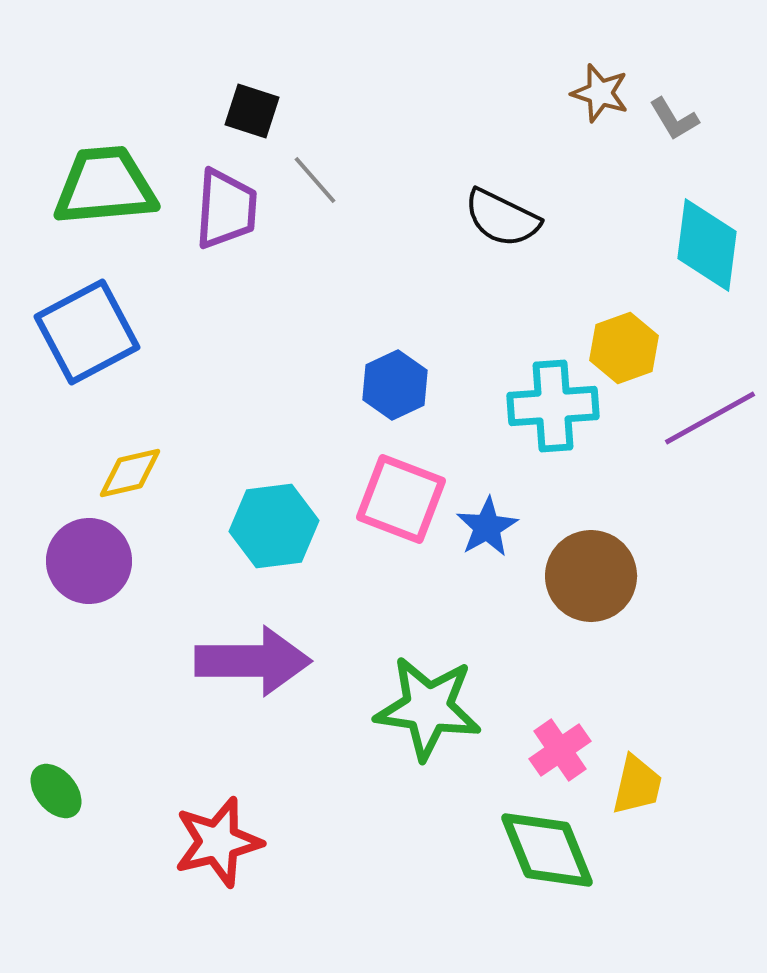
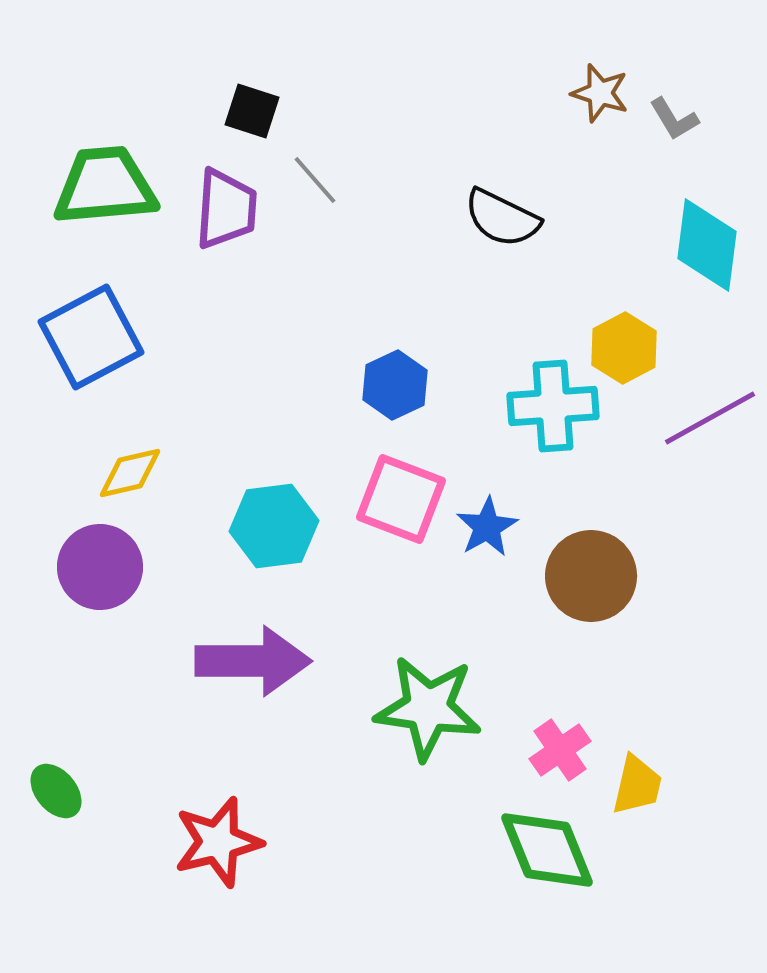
blue square: moved 4 px right, 5 px down
yellow hexagon: rotated 8 degrees counterclockwise
purple circle: moved 11 px right, 6 px down
